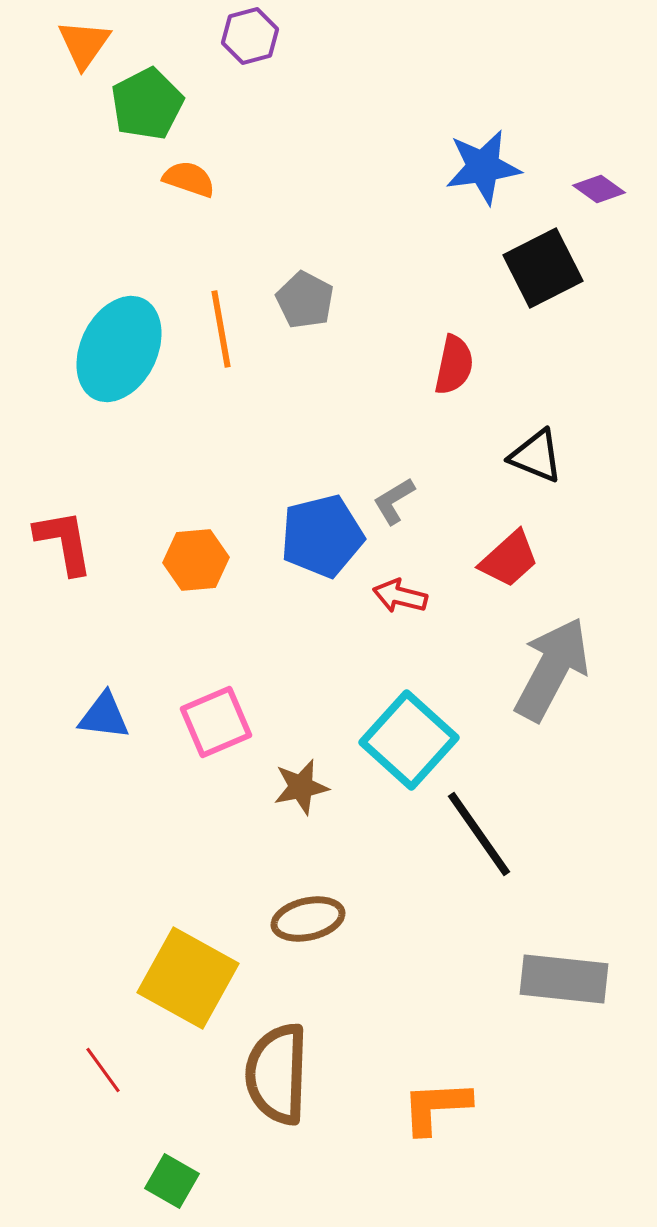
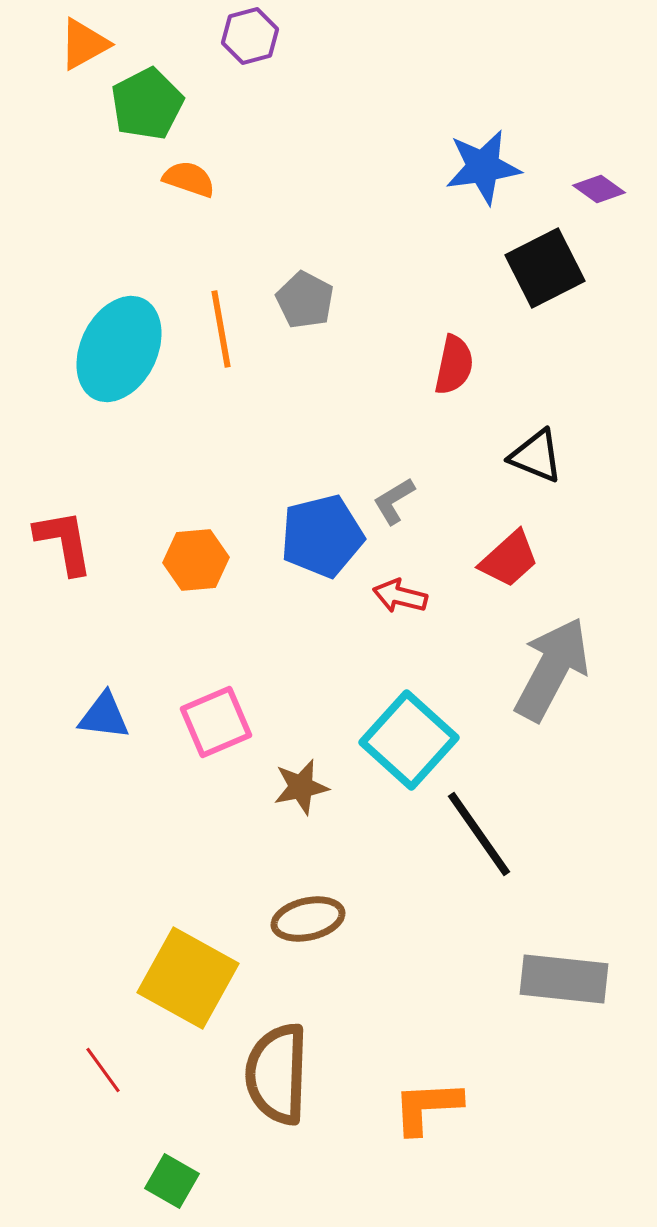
orange triangle: rotated 26 degrees clockwise
black square: moved 2 px right
orange L-shape: moved 9 px left
